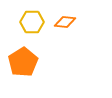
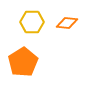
orange diamond: moved 2 px right, 1 px down
